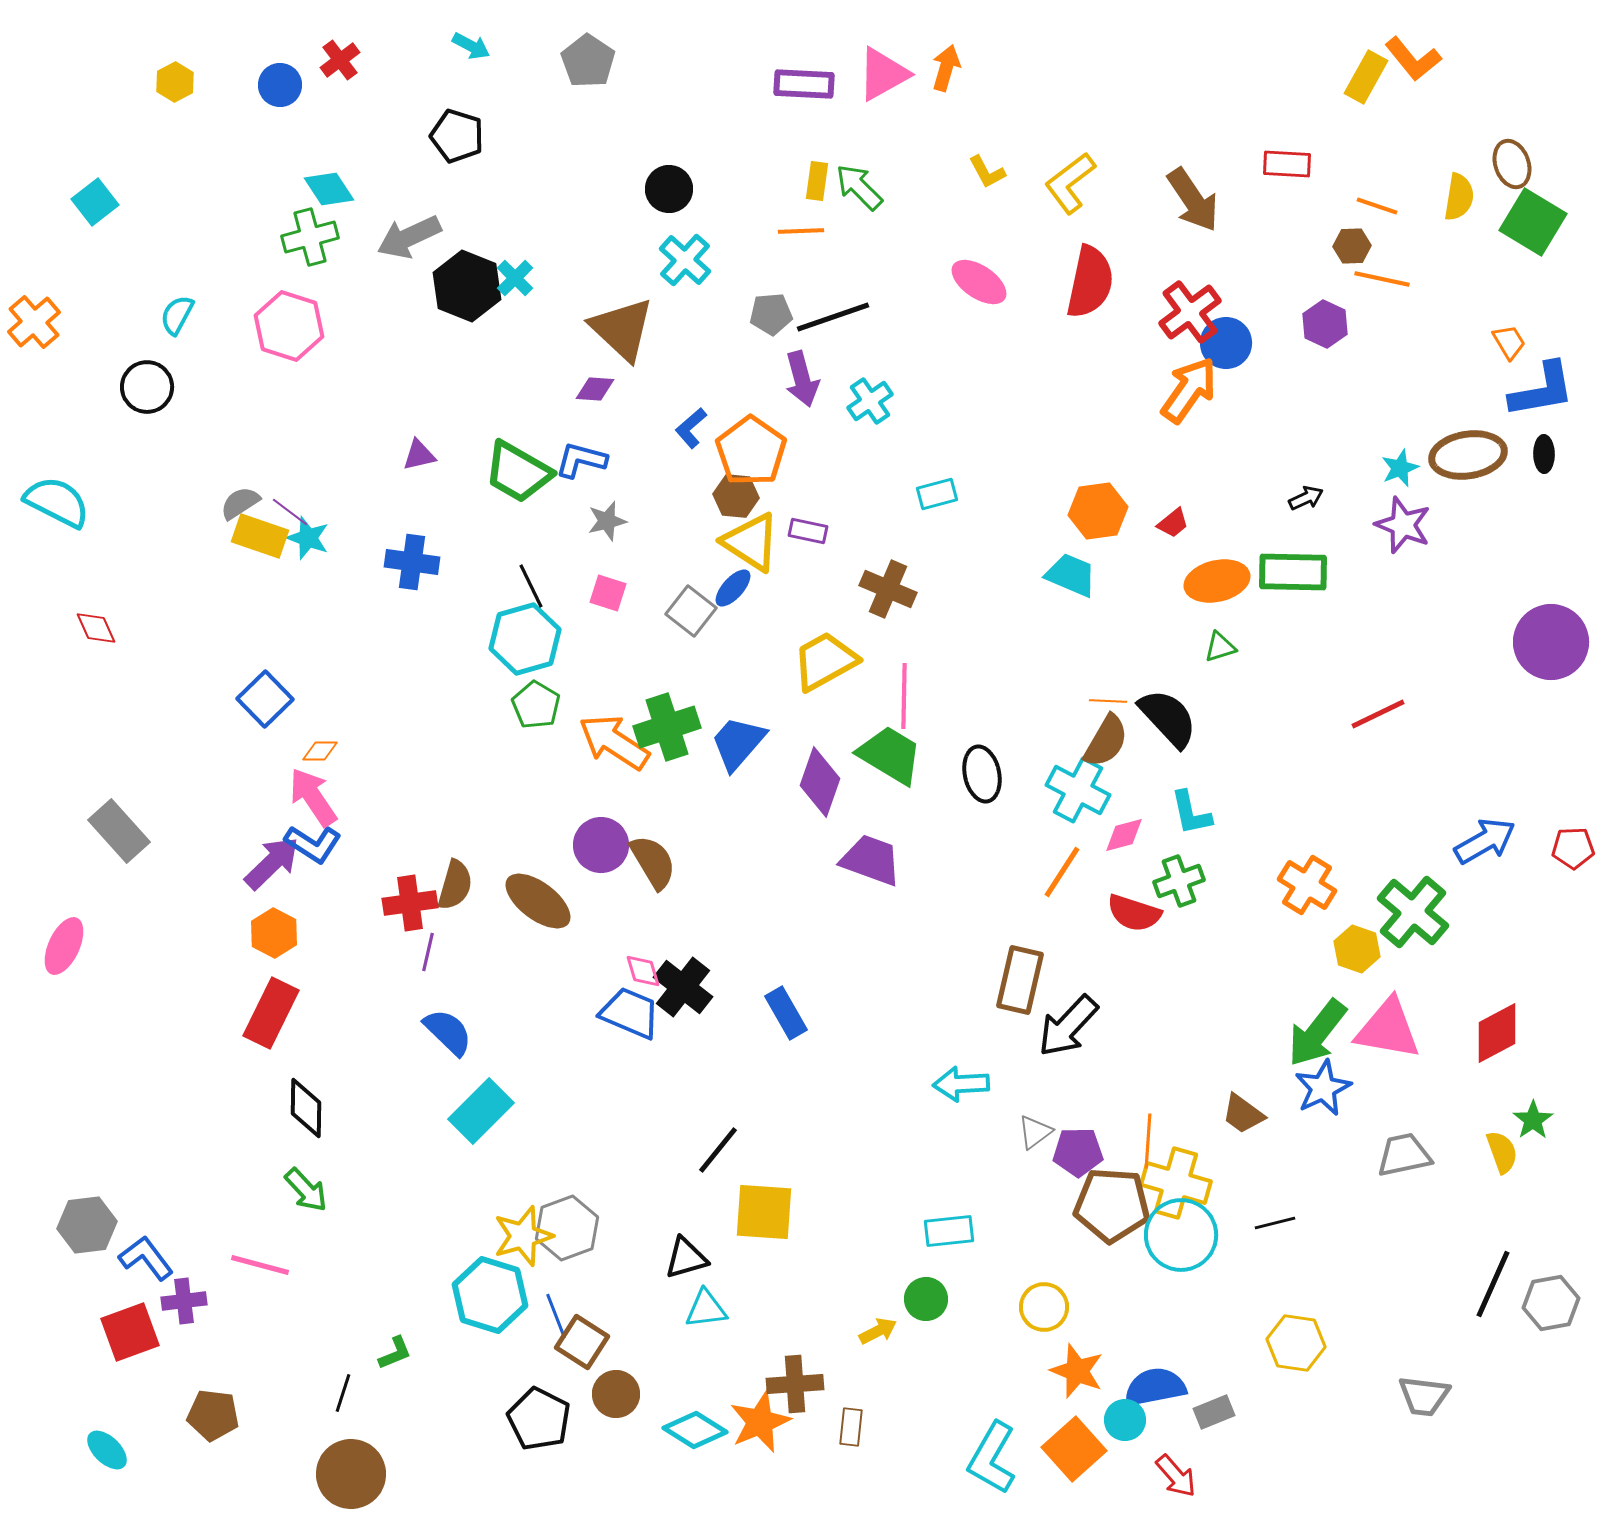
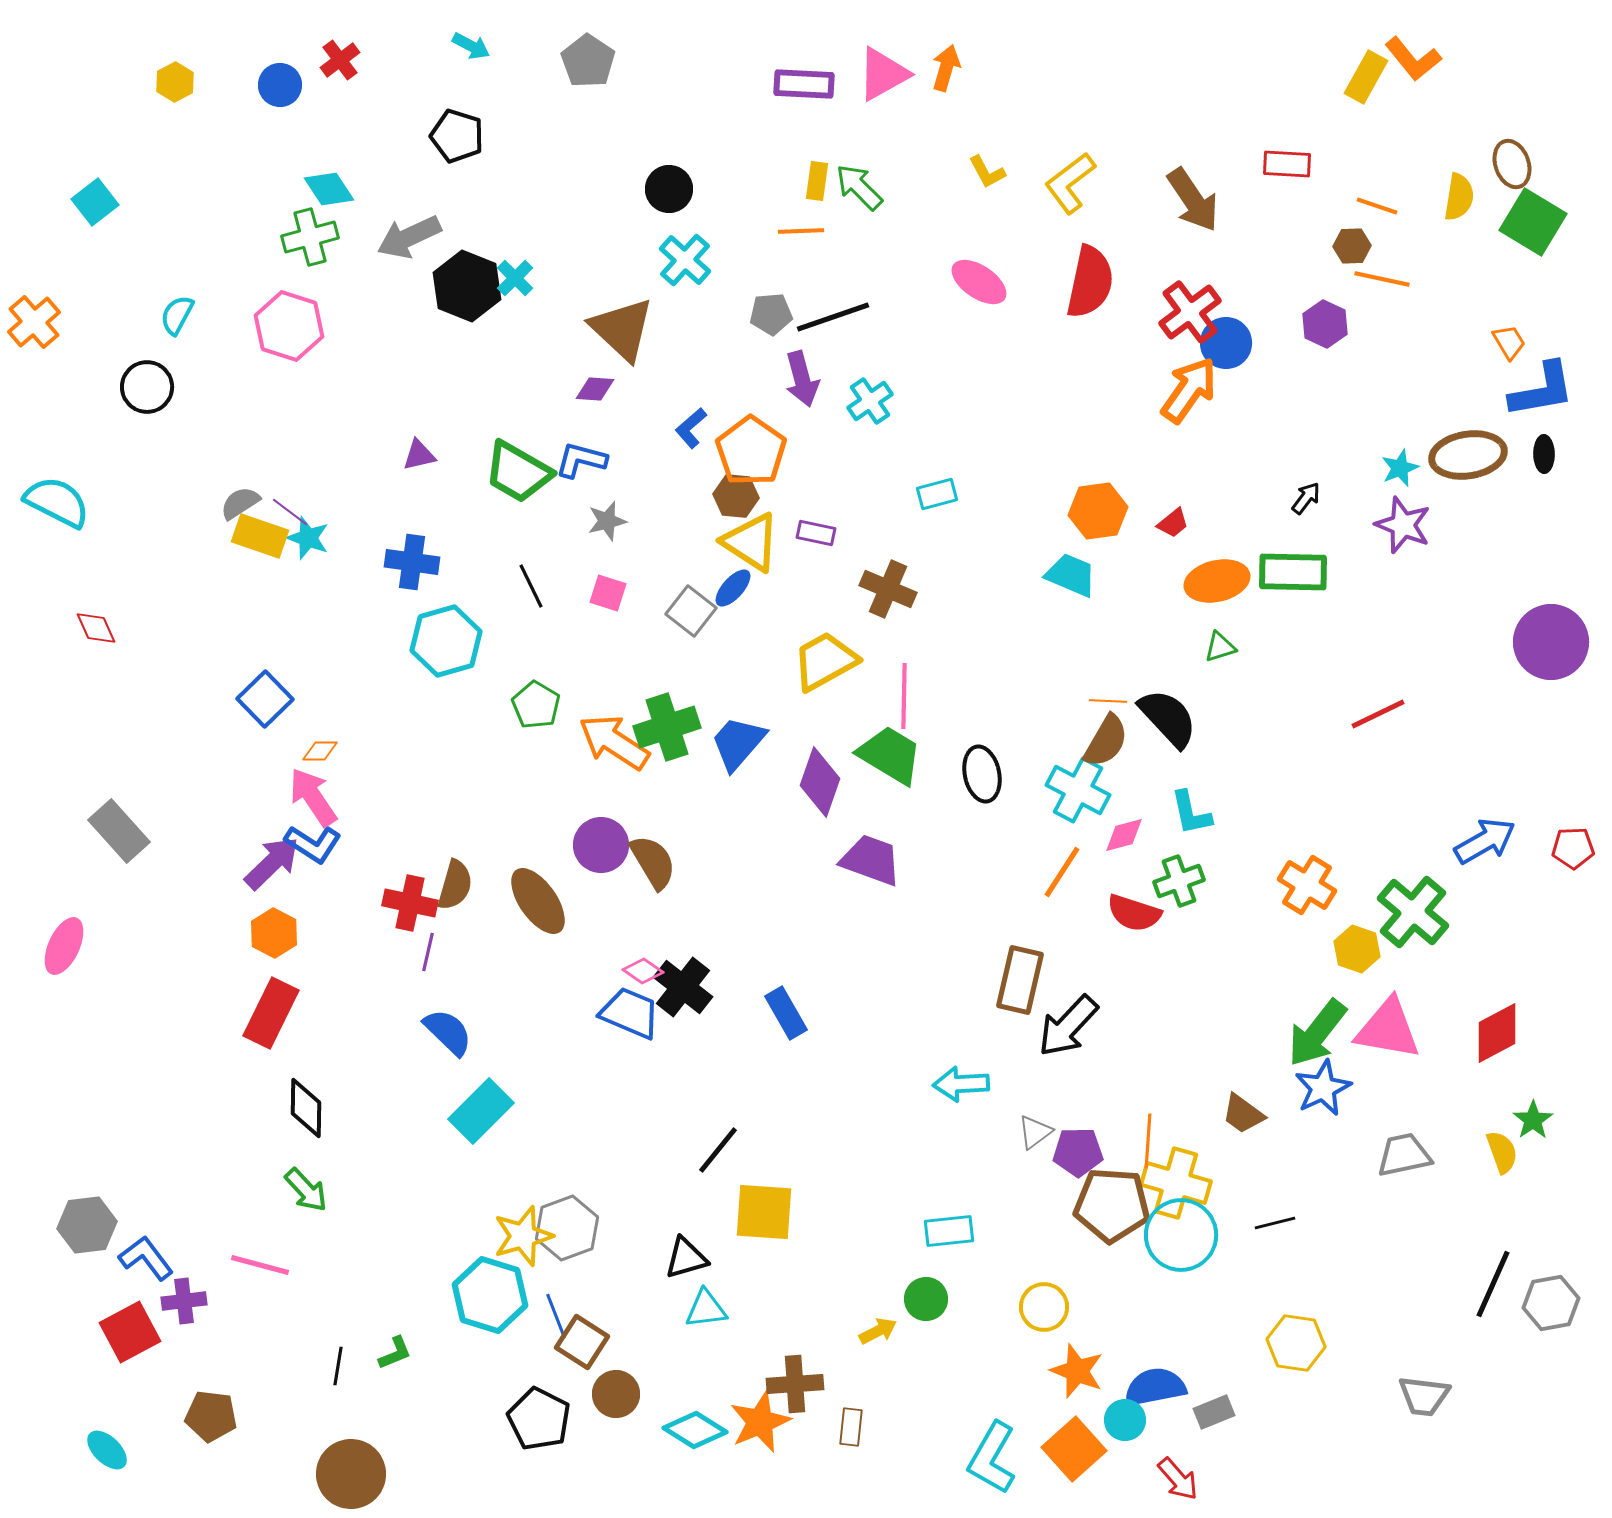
black arrow at (1306, 498): rotated 28 degrees counterclockwise
purple rectangle at (808, 531): moved 8 px right, 2 px down
cyan hexagon at (525, 639): moved 79 px left, 2 px down
brown ellipse at (538, 901): rotated 18 degrees clockwise
red cross at (410, 903): rotated 20 degrees clockwise
pink diamond at (643, 971): rotated 39 degrees counterclockwise
red square at (130, 1332): rotated 8 degrees counterclockwise
black line at (343, 1393): moved 5 px left, 27 px up; rotated 9 degrees counterclockwise
brown pentagon at (213, 1415): moved 2 px left, 1 px down
red arrow at (1176, 1476): moved 2 px right, 3 px down
